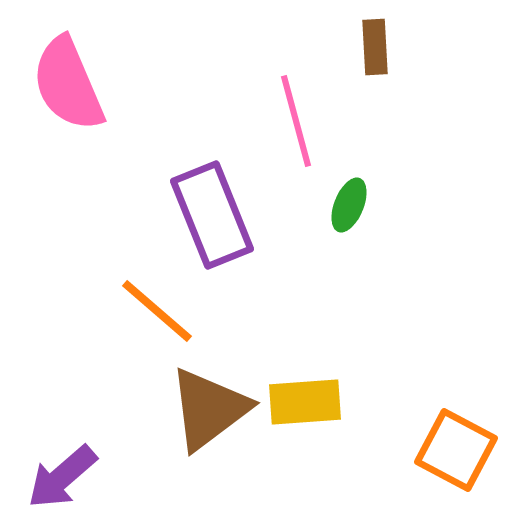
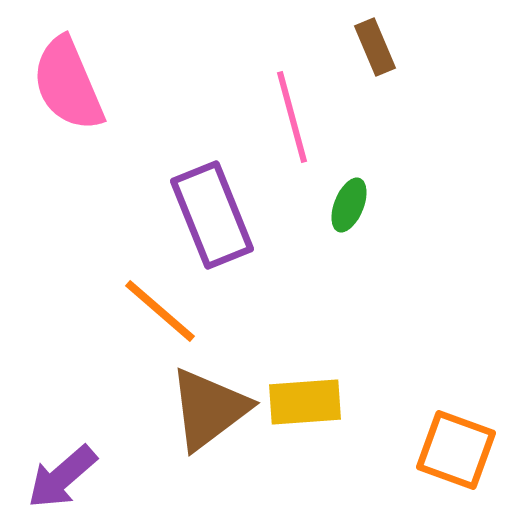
brown rectangle: rotated 20 degrees counterclockwise
pink line: moved 4 px left, 4 px up
orange line: moved 3 px right
orange square: rotated 8 degrees counterclockwise
